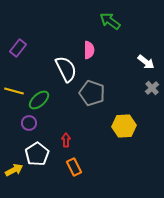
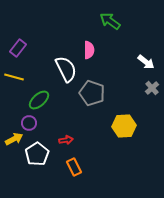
yellow line: moved 14 px up
red arrow: rotated 80 degrees clockwise
yellow arrow: moved 31 px up
